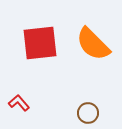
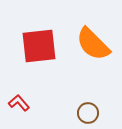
red square: moved 1 px left, 3 px down
